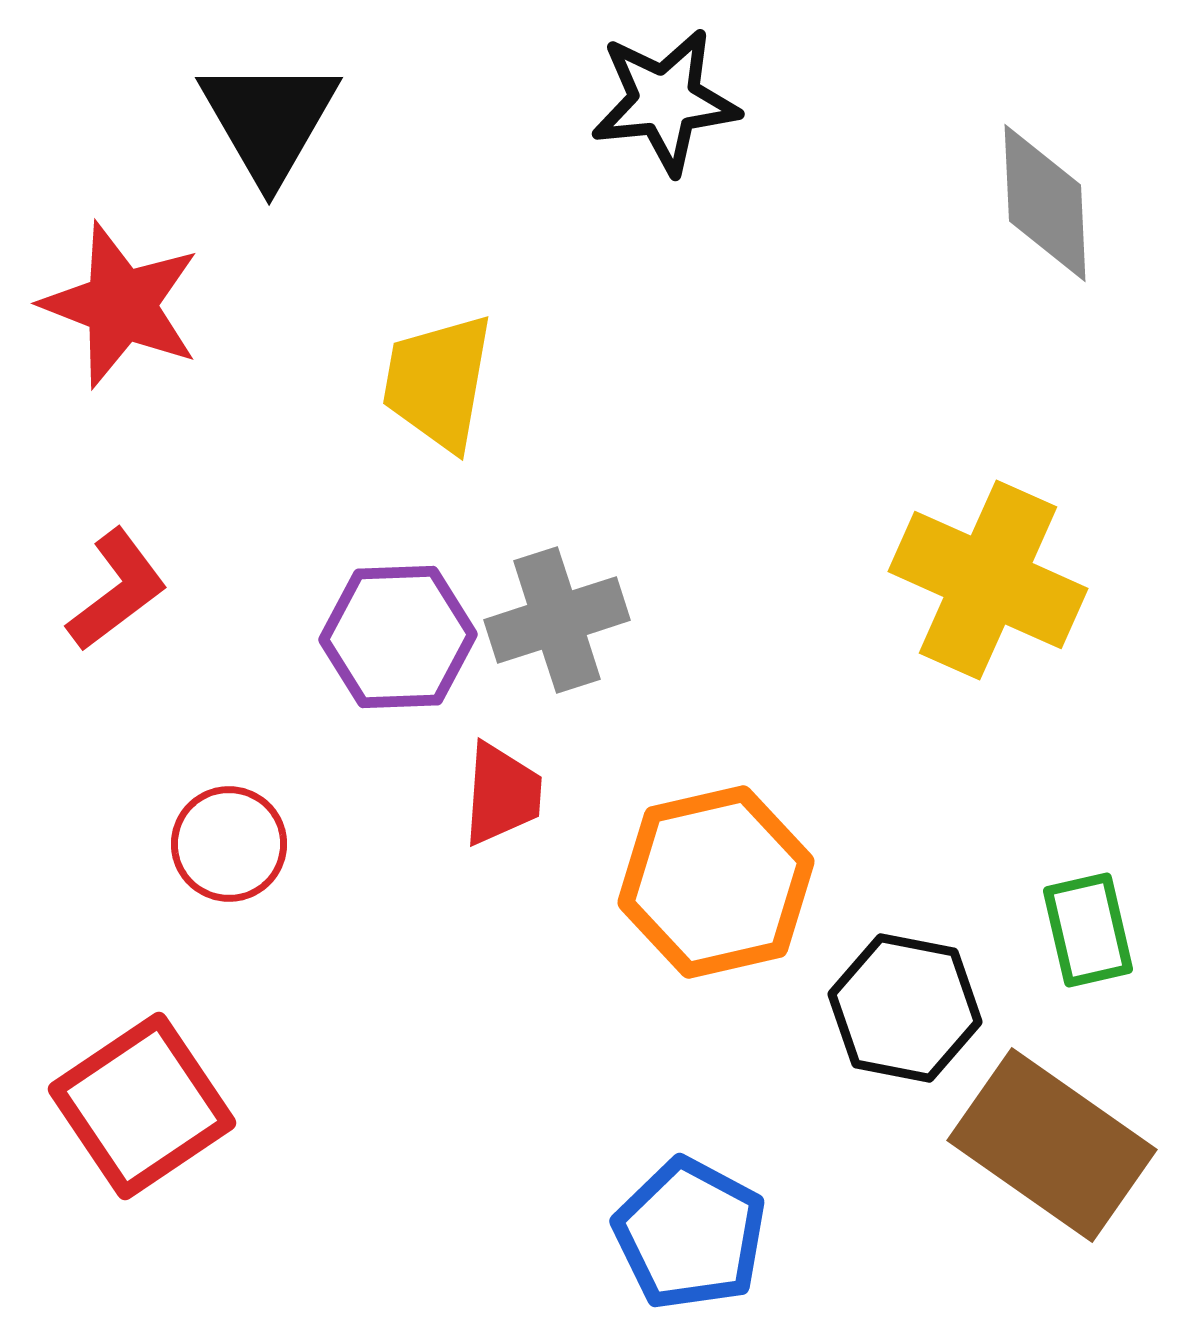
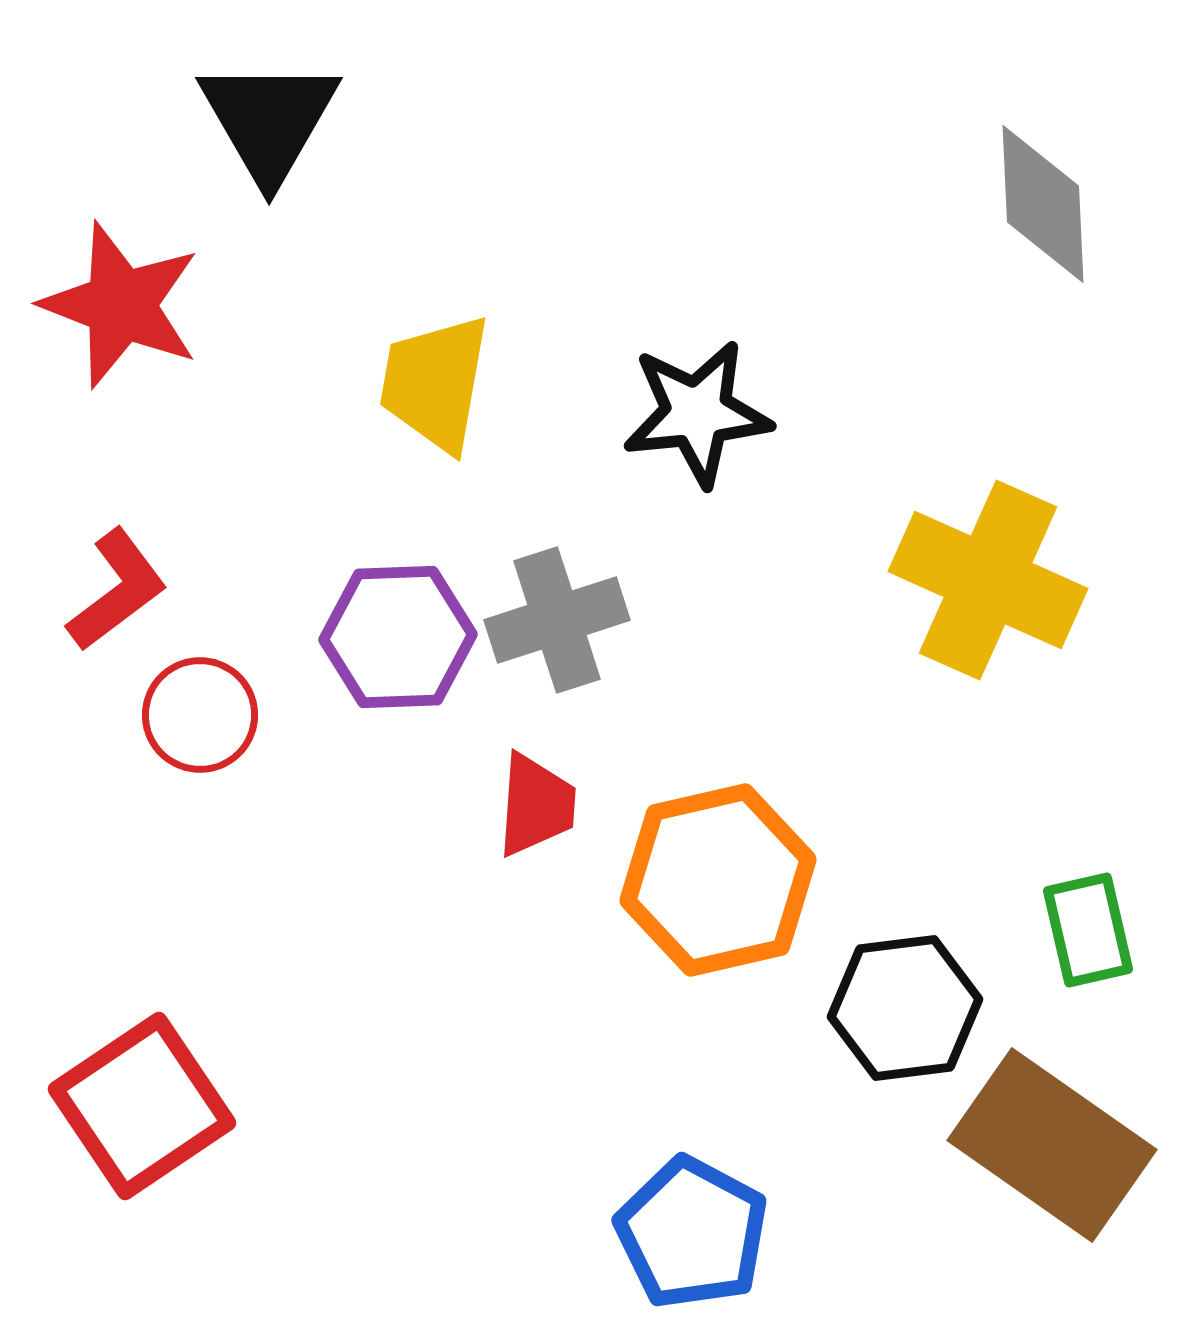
black star: moved 32 px right, 312 px down
gray diamond: moved 2 px left, 1 px down
yellow trapezoid: moved 3 px left, 1 px down
red trapezoid: moved 34 px right, 11 px down
red circle: moved 29 px left, 129 px up
orange hexagon: moved 2 px right, 2 px up
black hexagon: rotated 18 degrees counterclockwise
blue pentagon: moved 2 px right, 1 px up
